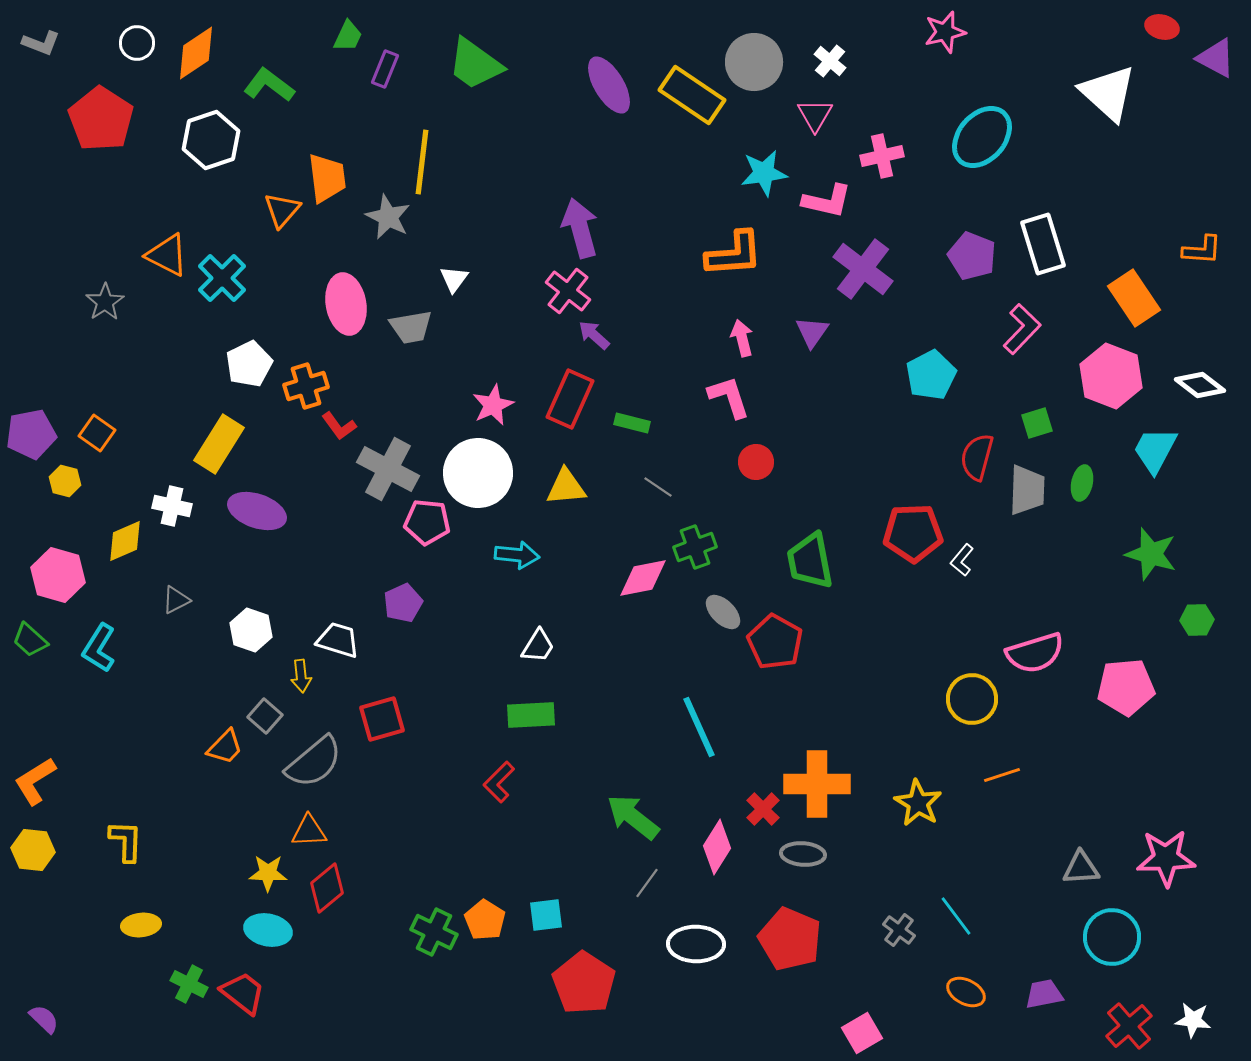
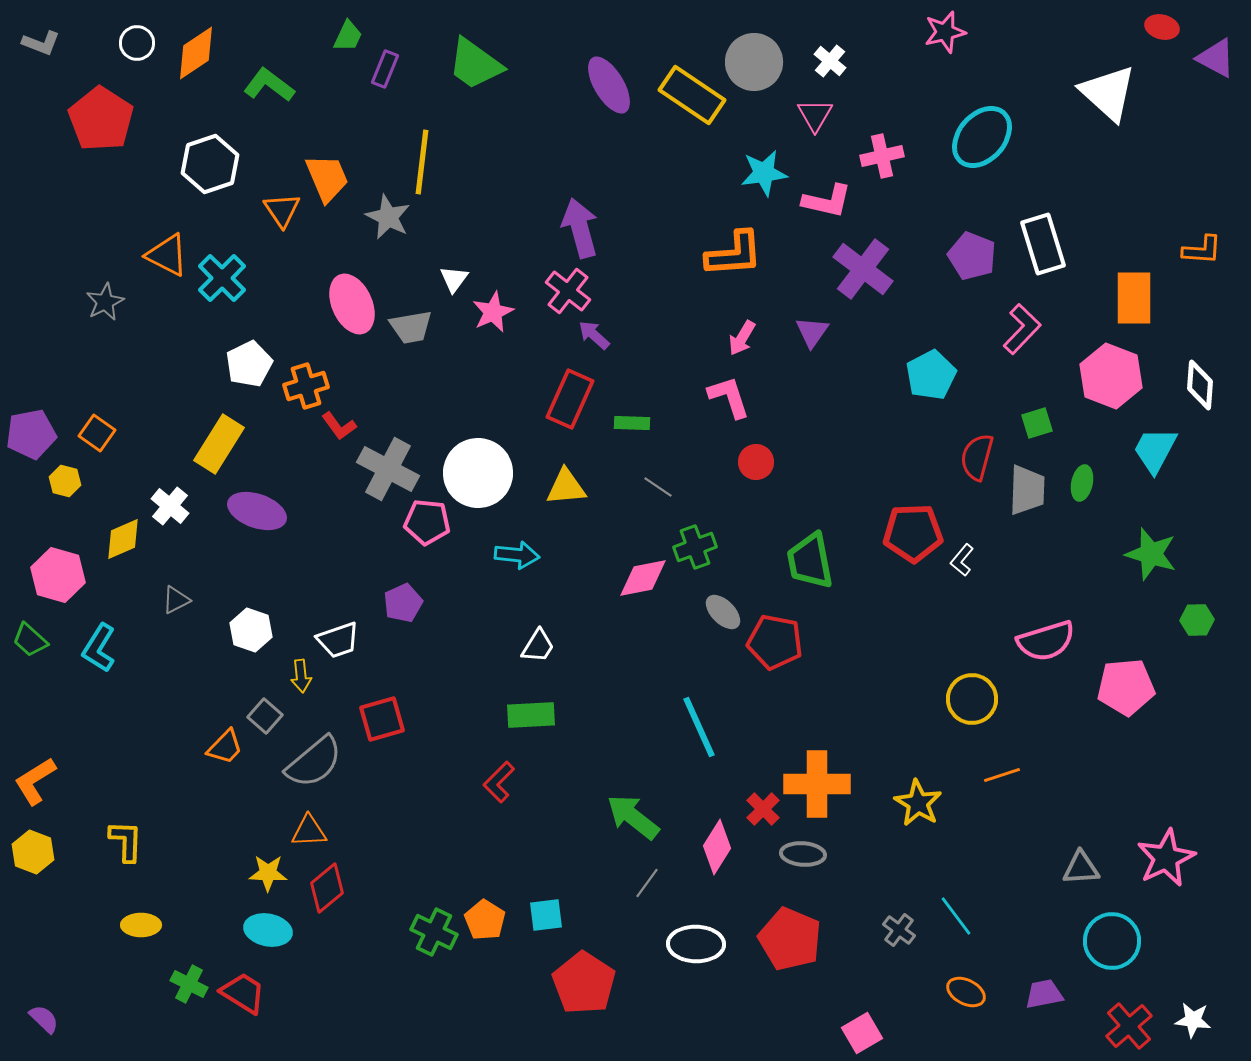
white hexagon at (211, 140): moved 1 px left, 24 px down
orange trapezoid at (327, 178): rotated 16 degrees counterclockwise
orange triangle at (282, 210): rotated 15 degrees counterclockwise
orange rectangle at (1134, 298): rotated 34 degrees clockwise
gray star at (105, 302): rotated 6 degrees clockwise
pink ellipse at (346, 304): moved 6 px right; rotated 14 degrees counterclockwise
pink arrow at (742, 338): rotated 135 degrees counterclockwise
white diamond at (1200, 385): rotated 57 degrees clockwise
pink star at (493, 405): moved 93 px up
green rectangle at (632, 423): rotated 12 degrees counterclockwise
white cross at (172, 506): moved 2 px left; rotated 27 degrees clockwise
yellow diamond at (125, 541): moved 2 px left, 2 px up
white trapezoid at (338, 640): rotated 144 degrees clockwise
red pentagon at (775, 642): rotated 18 degrees counterclockwise
pink semicircle at (1035, 653): moved 11 px right, 12 px up
yellow hexagon at (33, 850): moved 2 px down; rotated 15 degrees clockwise
pink star at (1166, 858): rotated 24 degrees counterclockwise
yellow ellipse at (141, 925): rotated 6 degrees clockwise
cyan circle at (1112, 937): moved 4 px down
red trapezoid at (243, 993): rotated 6 degrees counterclockwise
